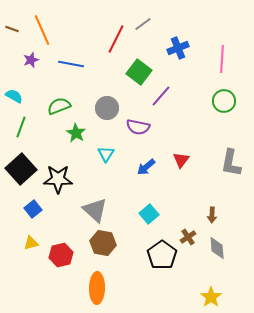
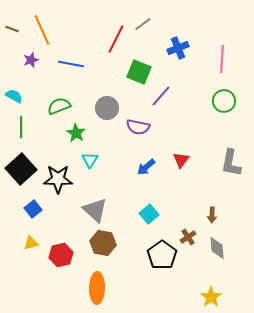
green square: rotated 15 degrees counterclockwise
green line: rotated 20 degrees counterclockwise
cyan triangle: moved 16 px left, 6 px down
